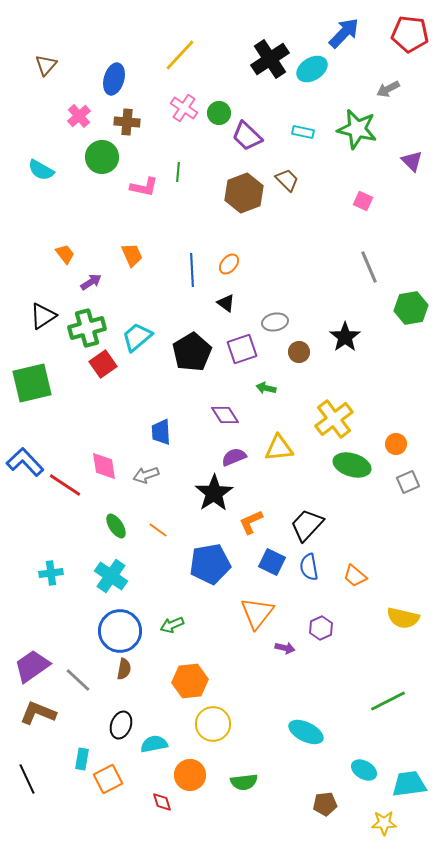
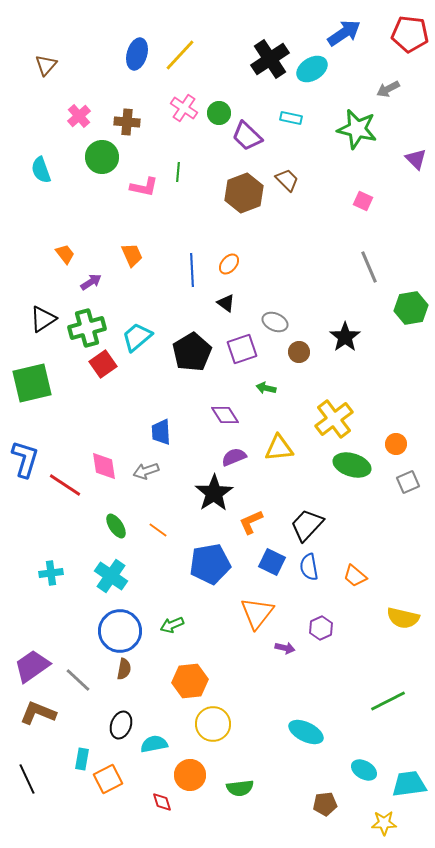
blue arrow at (344, 33): rotated 12 degrees clockwise
blue ellipse at (114, 79): moved 23 px right, 25 px up
cyan rectangle at (303, 132): moved 12 px left, 14 px up
purple triangle at (412, 161): moved 4 px right, 2 px up
cyan semicircle at (41, 170): rotated 40 degrees clockwise
black triangle at (43, 316): moved 3 px down
gray ellipse at (275, 322): rotated 35 degrees clockwise
blue L-shape at (25, 462): moved 3 px up; rotated 60 degrees clockwise
gray arrow at (146, 475): moved 4 px up
green semicircle at (244, 782): moved 4 px left, 6 px down
